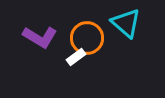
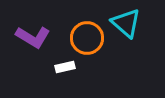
purple L-shape: moved 7 px left
white rectangle: moved 11 px left, 10 px down; rotated 24 degrees clockwise
